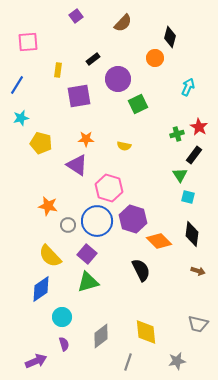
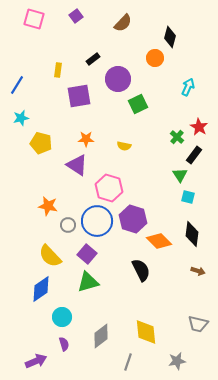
pink square at (28, 42): moved 6 px right, 23 px up; rotated 20 degrees clockwise
green cross at (177, 134): moved 3 px down; rotated 32 degrees counterclockwise
